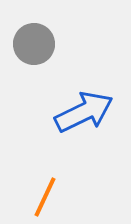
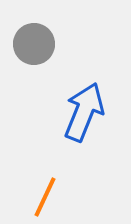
blue arrow: rotated 42 degrees counterclockwise
